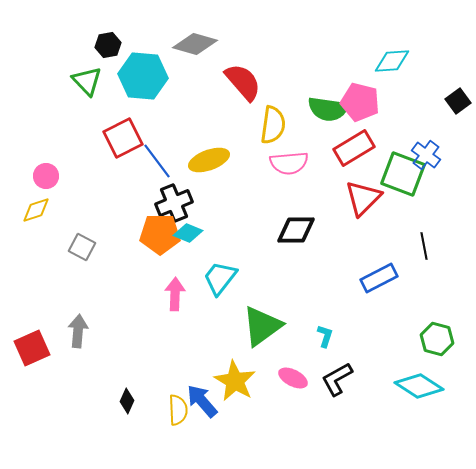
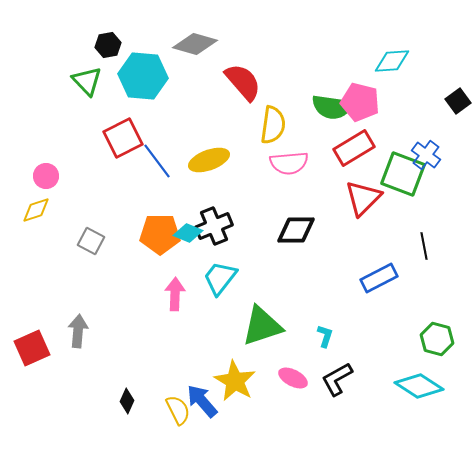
green semicircle at (328, 109): moved 4 px right, 2 px up
black cross at (174, 203): moved 40 px right, 23 px down
gray square at (82, 247): moved 9 px right, 6 px up
green triangle at (262, 326): rotated 18 degrees clockwise
yellow semicircle at (178, 410): rotated 24 degrees counterclockwise
